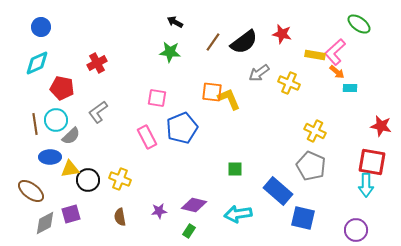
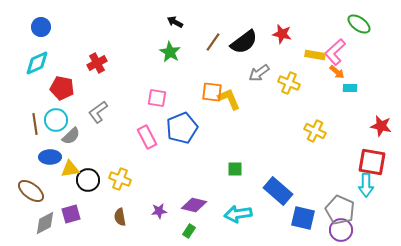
green star at (170, 52): rotated 25 degrees clockwise
gray pentagon at (311, 166): moved 29 px right, 44 px down
purple circle at (356, 230): moved 15 px left
